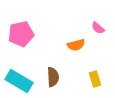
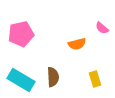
pink semicircle: moved 4 px right
orange semicircle: moved 1 px right, 1 px up
cyan rectangle: moved 2 px right, 1 px up
